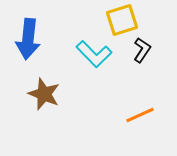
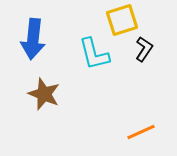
blue arrow: moved 5 px right
black L-shape: moved 2 px right, 1 px up
cyan L-shape: rotated 30 degrees clockwise
orange line: moved 1 px right, 17 px down
